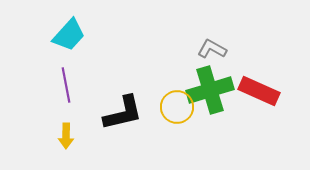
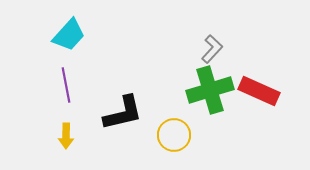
gray L-shape: rotated 104 degrees clockwise
yellow circle: moved 3 px left, 28 px down
